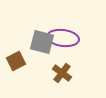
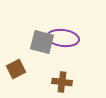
brown square: moved 8 px down
brown cross: moved 9 px down; rotated 30 degrees counterclockwise
